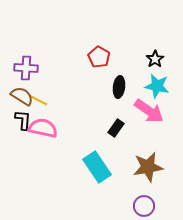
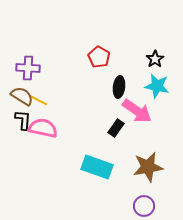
purple cross: moved 2 px right
pink arrow: moved 12 px left
cyan rectangle: rotated 36 degrees counterclockwise
